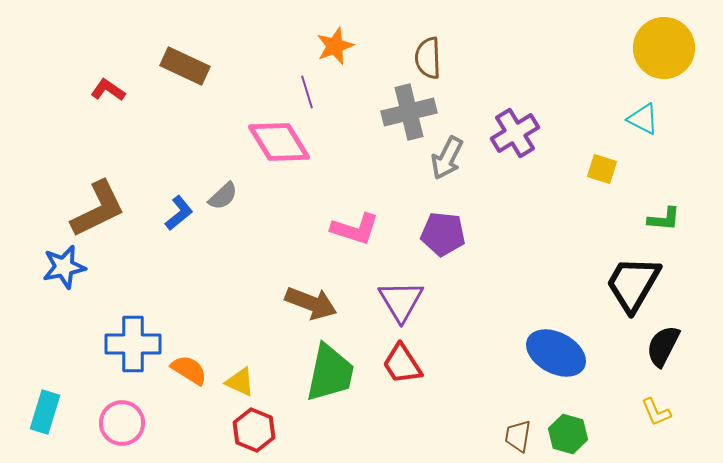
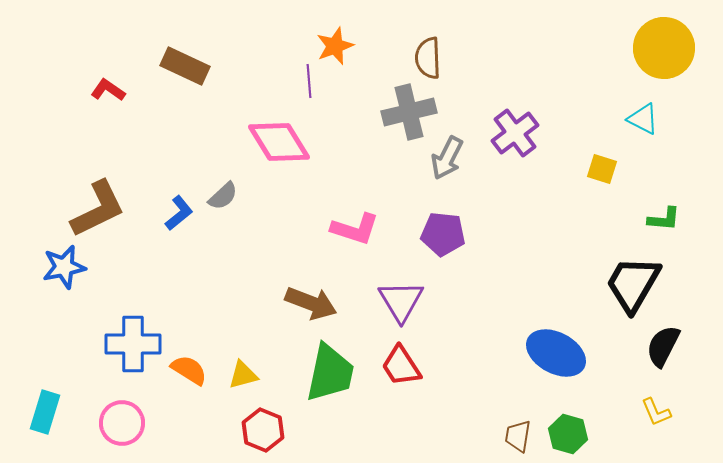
purple line: moved 2 px right, 11 px up; rotated 12 degrees clockwise
purple cross: rotated 6 degrees counterclockwise
red trapezoid: moved 1 px left, 2 px down
yellow triangle: moved 3 px right, 7 px up; rotated 40 degrees counterclockwise
red hexagon: moved 9 px right
